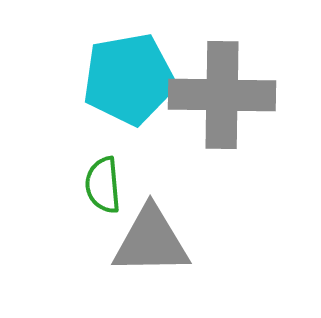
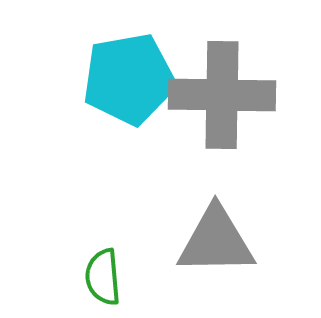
green semicircle: moved 92 px down
gray triangle: moved 65 px right
